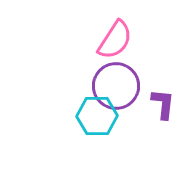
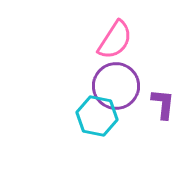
cyan hexagon: rotated 12 degrees clockwise
